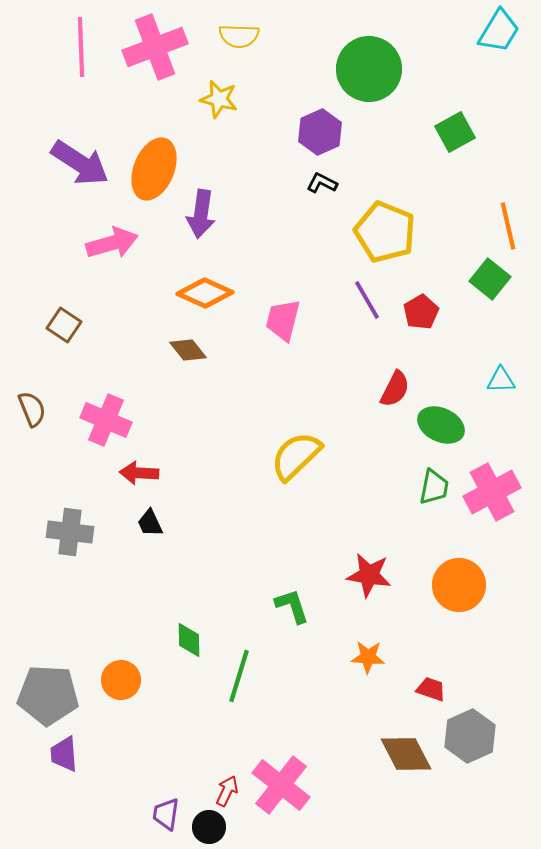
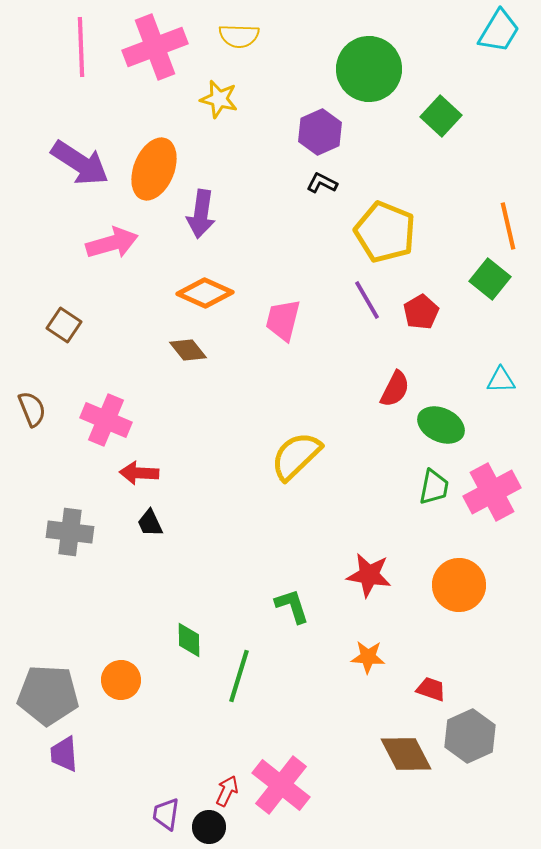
green square at (455, 132): moved 14 px left, 16 px up; rotated 18 degrees counterclockwise
